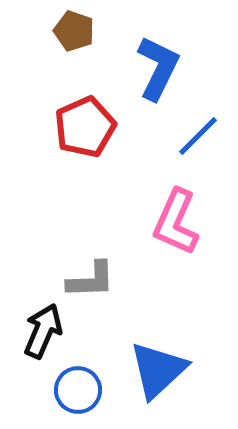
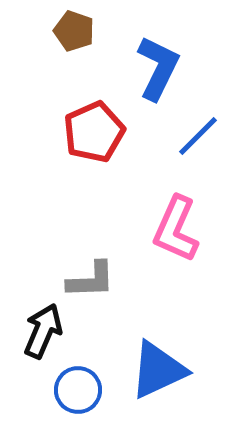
red pentagon: moved 9 px right, 5 px down
pink L-shape: moved 7 px down
blue triangle: rotated 18 degrees clockwise
